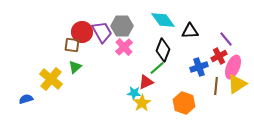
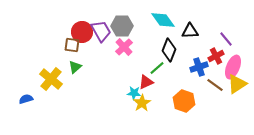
purple trapezoid: moved 1 px left, 1 px up
black diamond: moved 6 px right
red cross: moved 3 px left
brown line: moved 1 px left, 1 px up; rotated 60 degrees counterclockwise
orange hexagon: moved 2 px up
